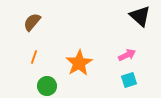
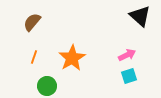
orange star: moved 7 px left, 5 px up
cyan square: moved 4 px up
